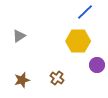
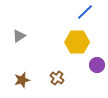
yellow hexagon: moved 1 px left, 1 px down
